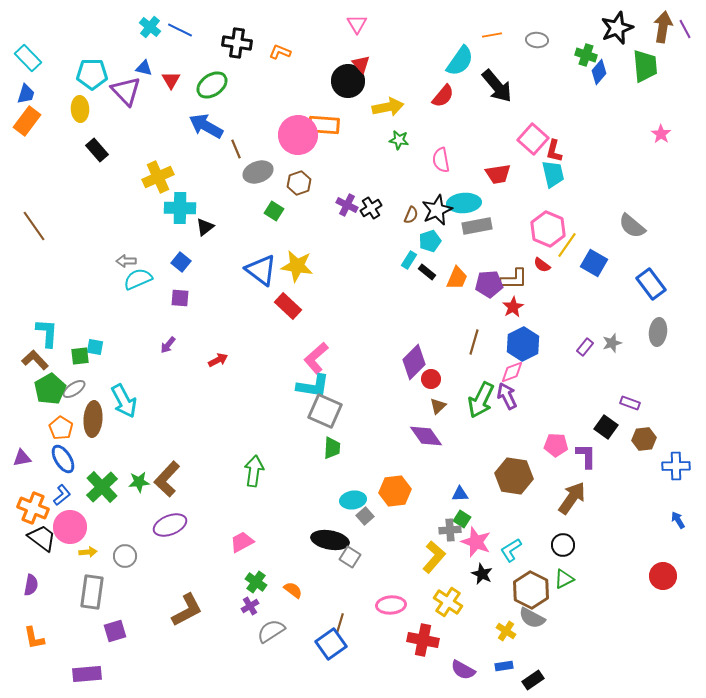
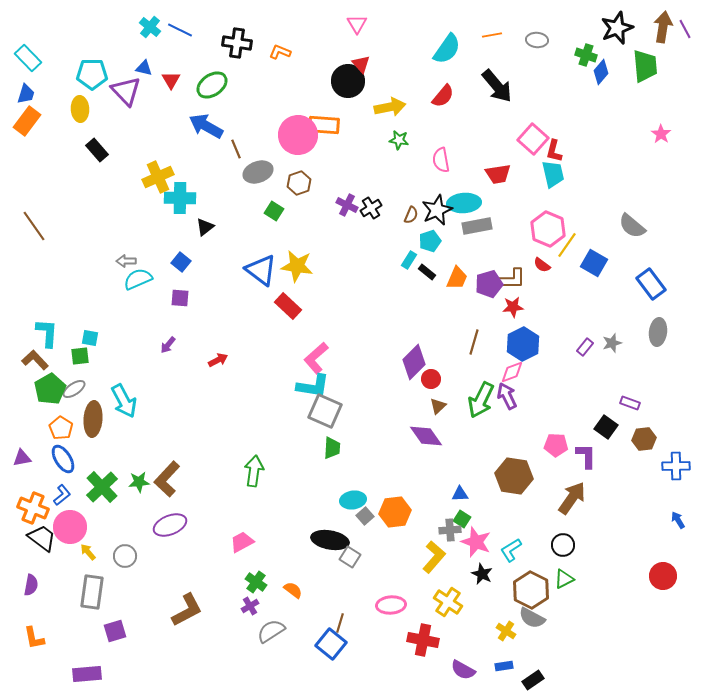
cyan semicircle at (460, 61): moved 13 px left, 12 px up
blue diamond at (599, 72): moved 2 px right
yellow arrow at (388, 107): moved 2 px right
cyan cross at (180, 208): moved 10 px up
brown L-shape at (514, 279): moved 2 px left
purple pentagon at (489, 284): rotated 12 degrees counterclockwise
red star at (513, 307): rotated 25 degrees clockwise
cyan square at (95, 347): moved 5 px left, 9 px up
orange hexagon at (395, 491): moved 21 px down
yellow arrow at (88, 552): rotated 126 degrees counterclockwise
blue square at (331, 644): rotated 16 degrees counterclockwise
